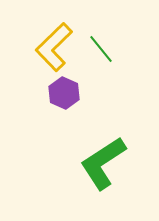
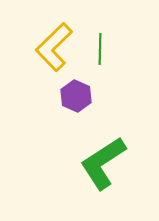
green line: moved 1 px left; rotated 40 degrees clockwise
purple hexagon: moved 12 px right, 3 px down
